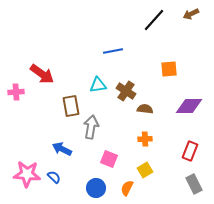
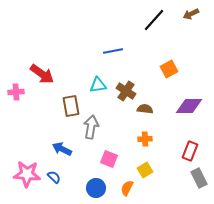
orange square: rotated 24 degrees counterclockwise
gray rectangle: moved 5 px right, 6 px up
